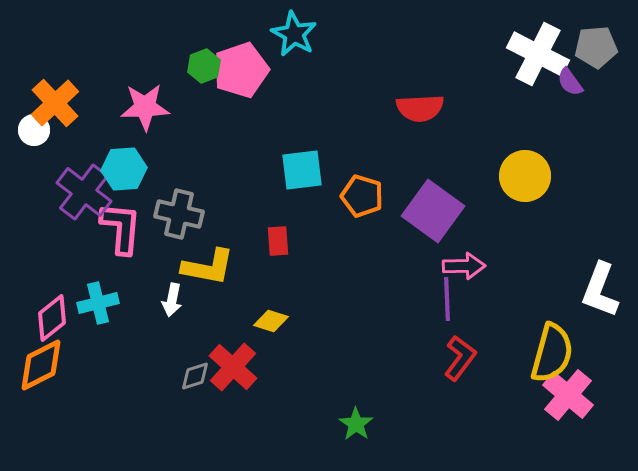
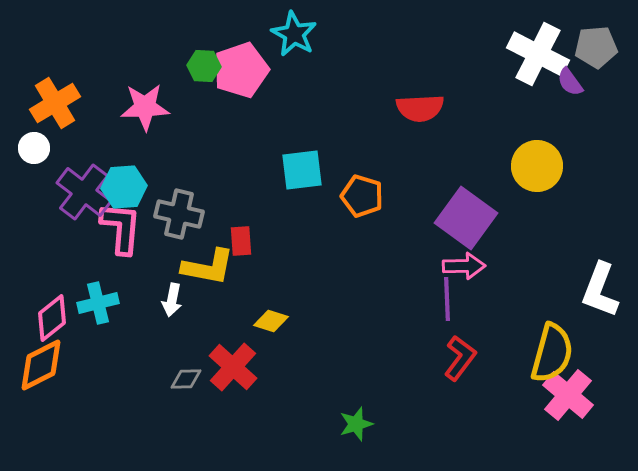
green hexagon: rotated 24 degrees clockwise
orange cross: rotated 12 degrees clockwise
white circle: moved 18 px down
cyan hexagon: moved 18 px down
yellow circle: moved 12 px right, 10 px up
purple square: moved 33 px right, 7 px down
red rectangle: moved 37 px left
gray diamond: moved 9 px left, 3 px down; rotated 16 degrees clockwise
green star: rotated 20 degrees clockwise
